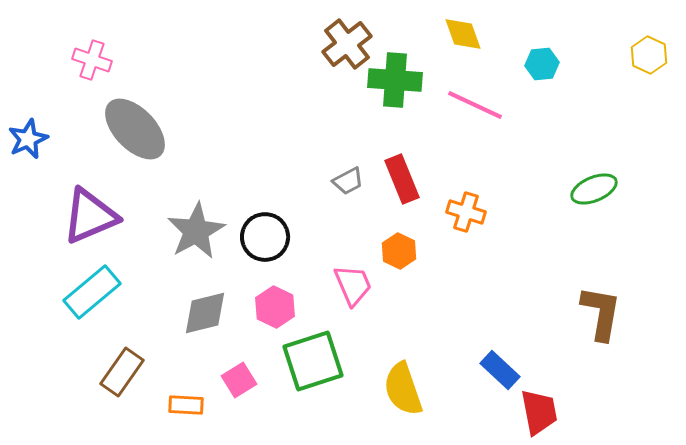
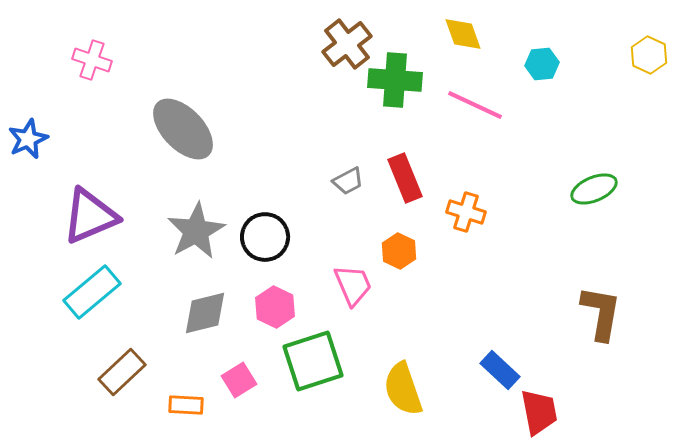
gray ellipse: moved 48 px right
red rectangle: moved 3 px right, 1 px up
brown rectangle: rotated 12 degrees clockwise
